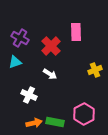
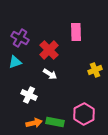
red cross: moved 2 px left, 4 px down
